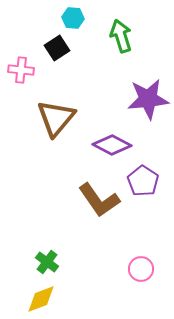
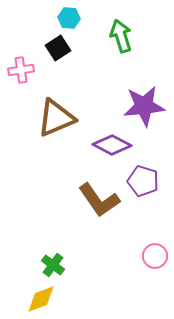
cyan hexagon: moved 4 px left
black square: moved 1 px right
pink cross: rotated 15 degrees counterclockwise
purple star: moved 4 px left, 7 px down
brown triangle: rotated 27 degrees clockwise
purple pentagon: rotated 16 degrees counterclockwise
green cross: moved 6 px right, 3 px down
pink circle: moved 14 px right, 13 px up
